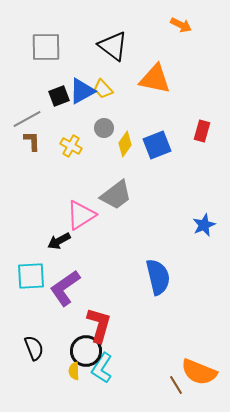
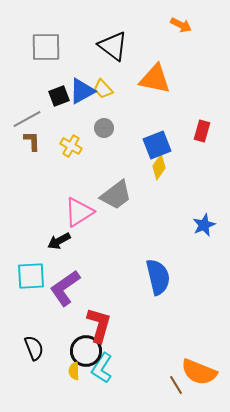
yellow diamond: moved 34 px right, 23 px down
pink triangle: moved 2 px left, 3 px up
